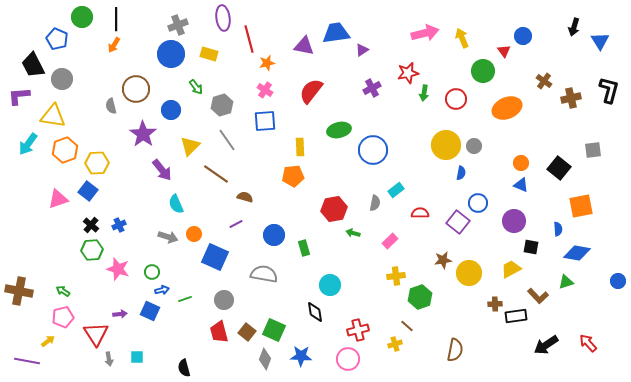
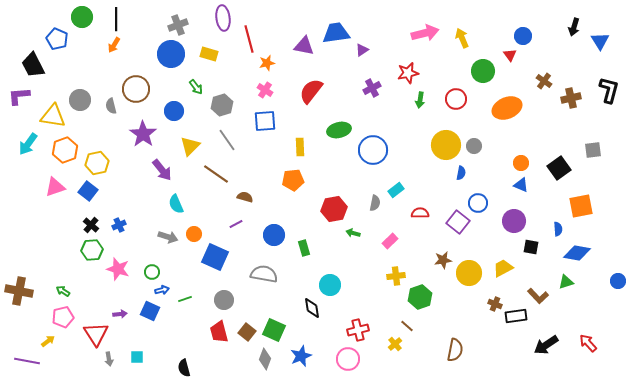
red triangle at (504, 51): moved 6 px right, 4 px down
gray circle at (62, 79): moved 18 px right, 21 px down
green arrow at (424, 93): moved 4 px left, 7 px down
blue circle at (171, 110): moved 3 px right, 1 px down
yellow hexagon at (97, 163): rotated 10 degrees counterclockwise
black square at (559, 168): rotated 15 degrees clockwise
orange pentagon at (293, 176): moved 4 px down
pink triangle at (58, 199): moved 3 px left, 12 px up
yellow trapezoid at (511, 269): moved 8 px left, 1 px up
brown cross at (495, 304): rotated 24 degrees clockwise
black diamond at (315, 312): moved 3 px left, 4 px up
yellow cross at (395, 344): rotated 24 degrees counterclockwise
blue star at (301, 356): rotated 25 degrees counterclockwise
